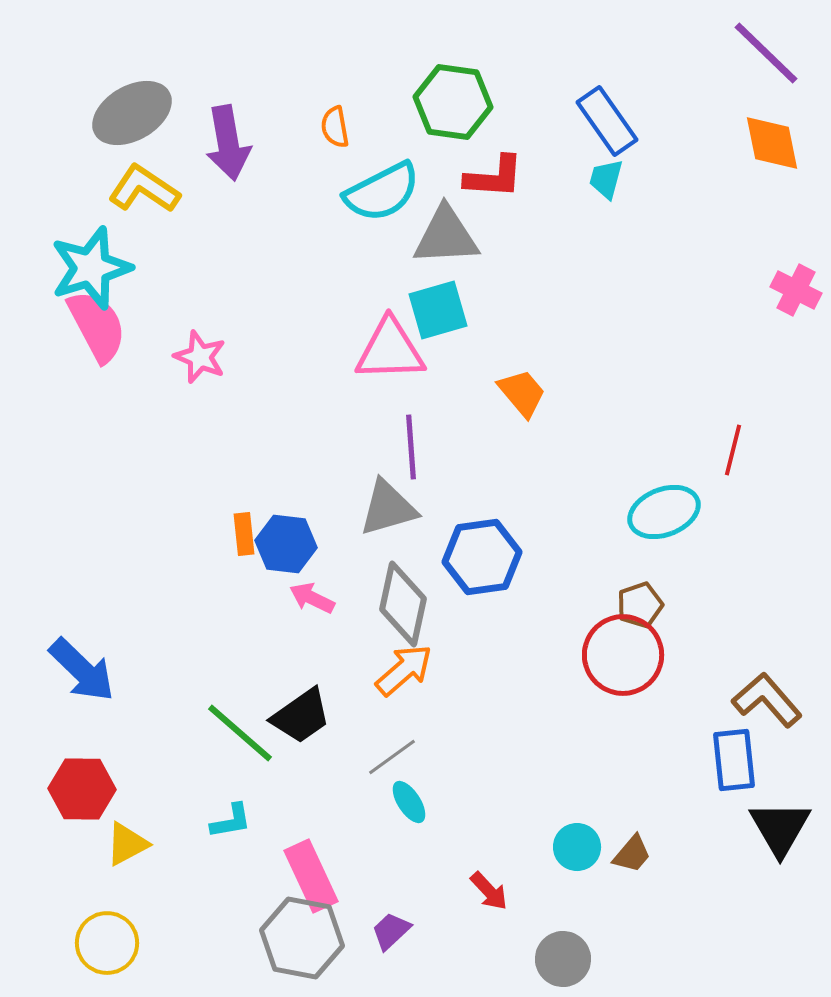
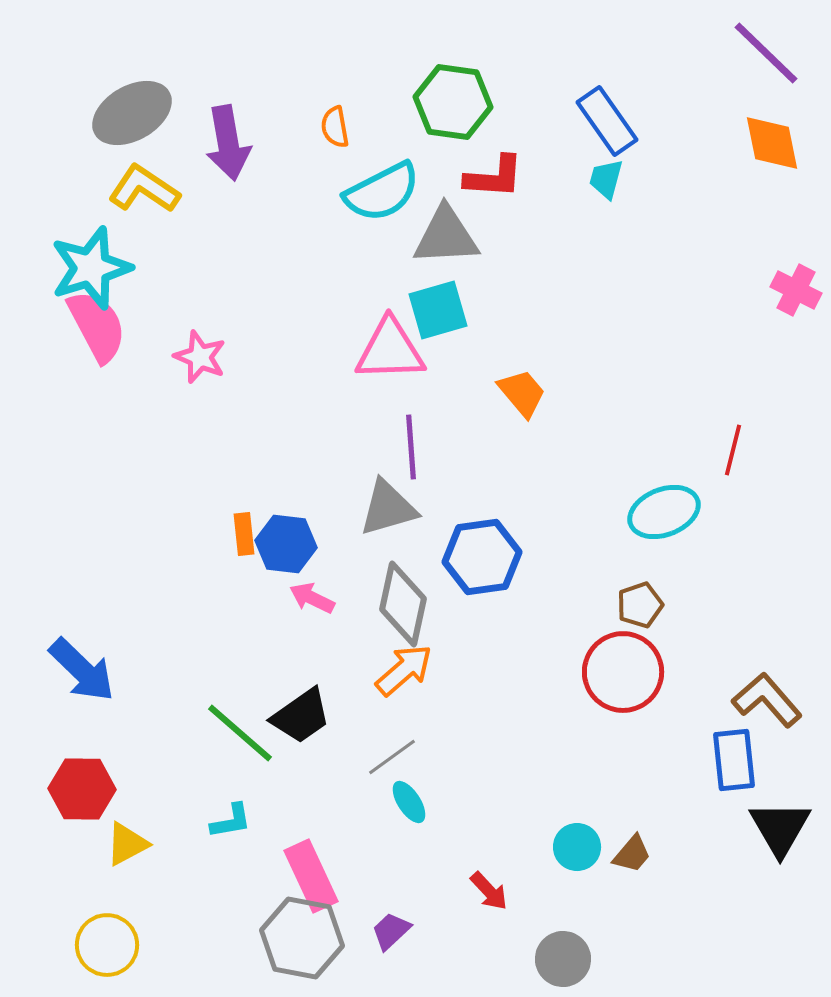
red circle at (623, 655): moved 17 px down
yellow circle at (107, 943): moved 2 px down
